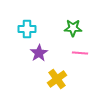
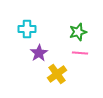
green star: moved 5 px right, 4 px down; rotated 18 degrees counterclockwise
yellow cross: moved 5 px up
